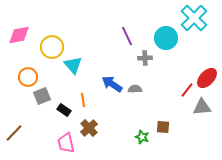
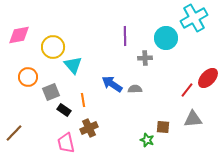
cyan cross: rotated 16 degrees clockwise
purple line: moved 2 px left; rotated 24 degrees clockwise
yellow circle: moved 1 px right
red ellipse: moved 1 px right
gray square: moved 9 px right, 4 px up
gray triangle: moved 9 px left, 12 px down
brown cross: rotated 18 degrees clockwise
green star: moved 5 px right, 3 px down
